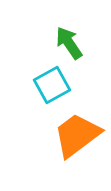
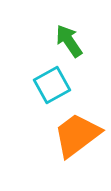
green arrow: moved 2 px up
